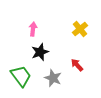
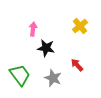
yellow cross: moved 3 px up
black star: moved 6 px right, 4 px up; rotated 30 degrees clockwise
green trapezoid: moved 1 px left, 1 px up
